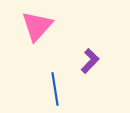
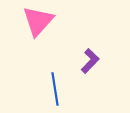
pink triangle: moved 1 px right, 5 px up
